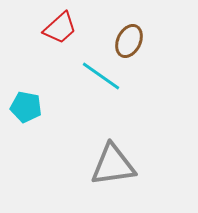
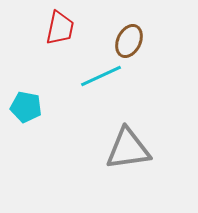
red trapezoid: rotated 36 degrees counterclockwise
cyan line: rotated 60 degrees counterclockwise
gray triangle: moved 15 px right, 16 px up
